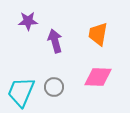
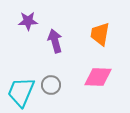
orange trapezoid: moved 2 px right
gray circle: moved 3 px left, 2 px up
